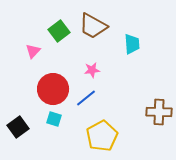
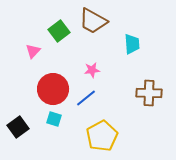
brown trapezoid: moved 5 px up
brown cross: moved 10 px left, 19 px up
